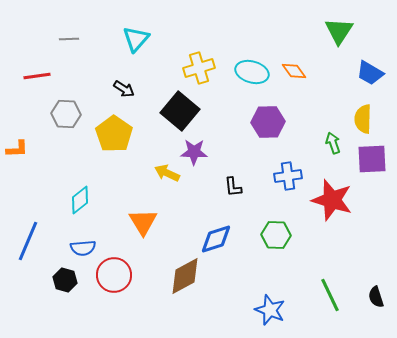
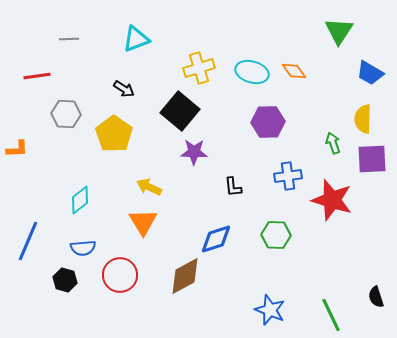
cyan triangle: rotated 28 degrees clockwise
yellow arrow: moved 18 px left, 14 px down
red circle: moved 6 px right
green line: moved 1 px right, 20 px down
